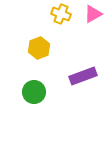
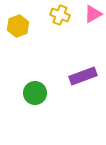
yellow cross: moved 1 px left, 1 px down
yellow hexagon: moved 21 px left, 22 px up
green circle: moved 1 px right, 1 px down
